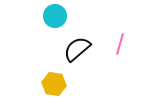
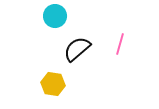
yellow hexagon: moved 1 px left
